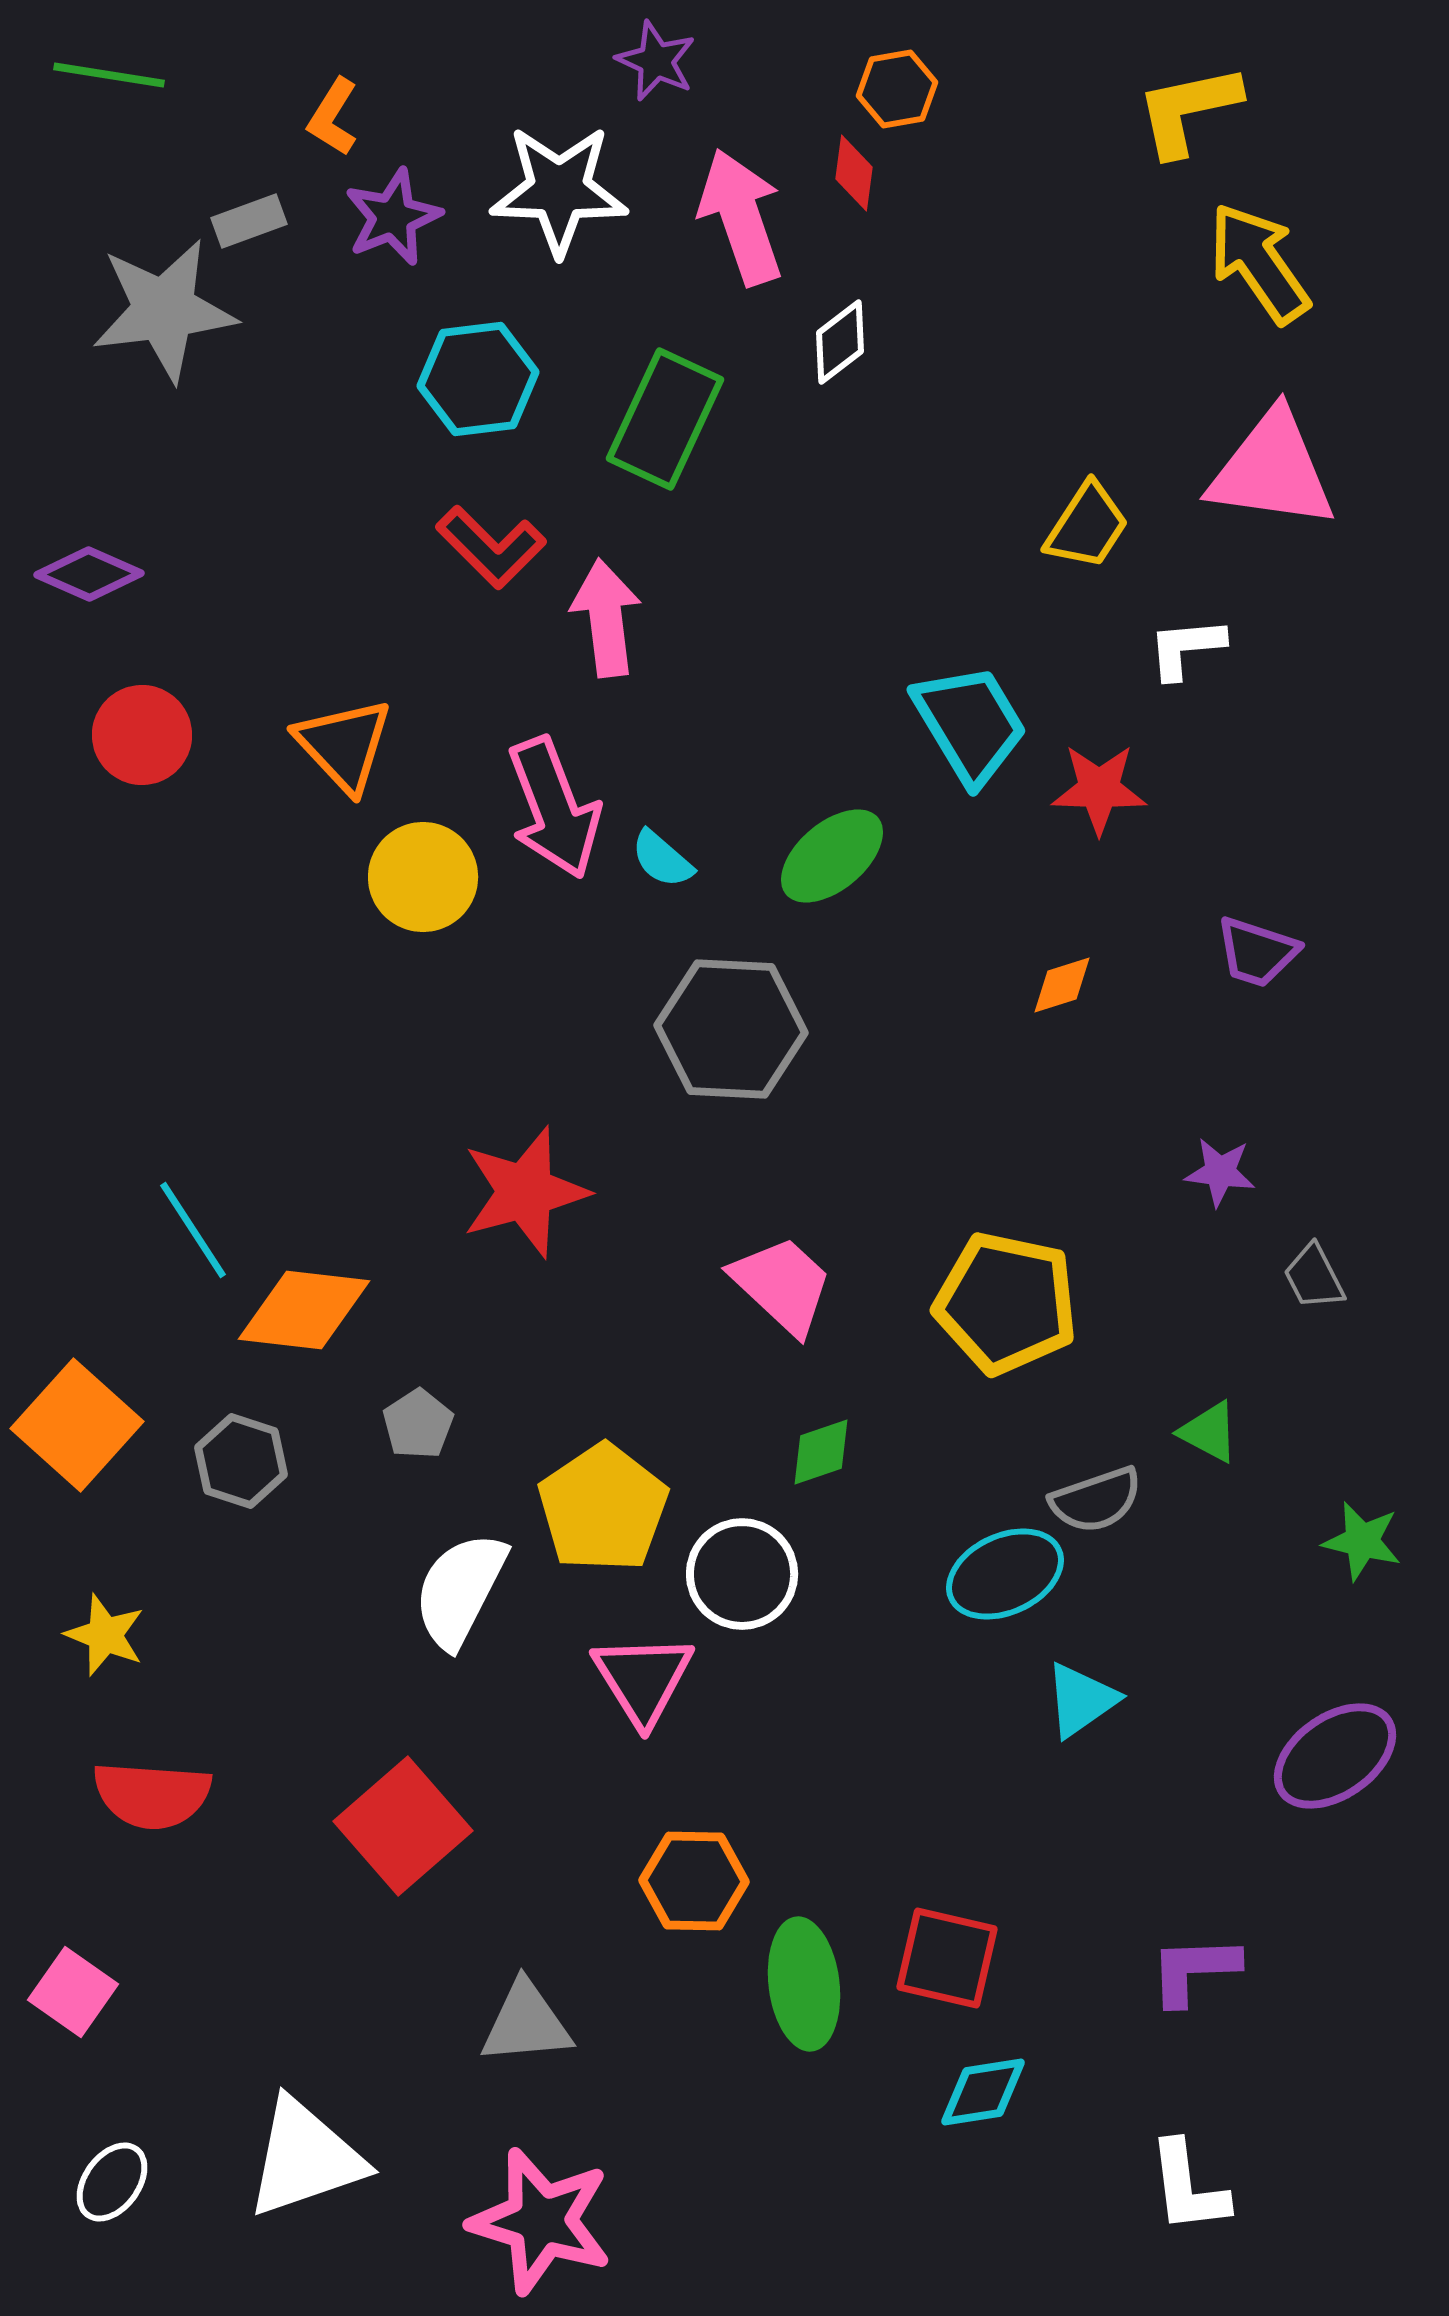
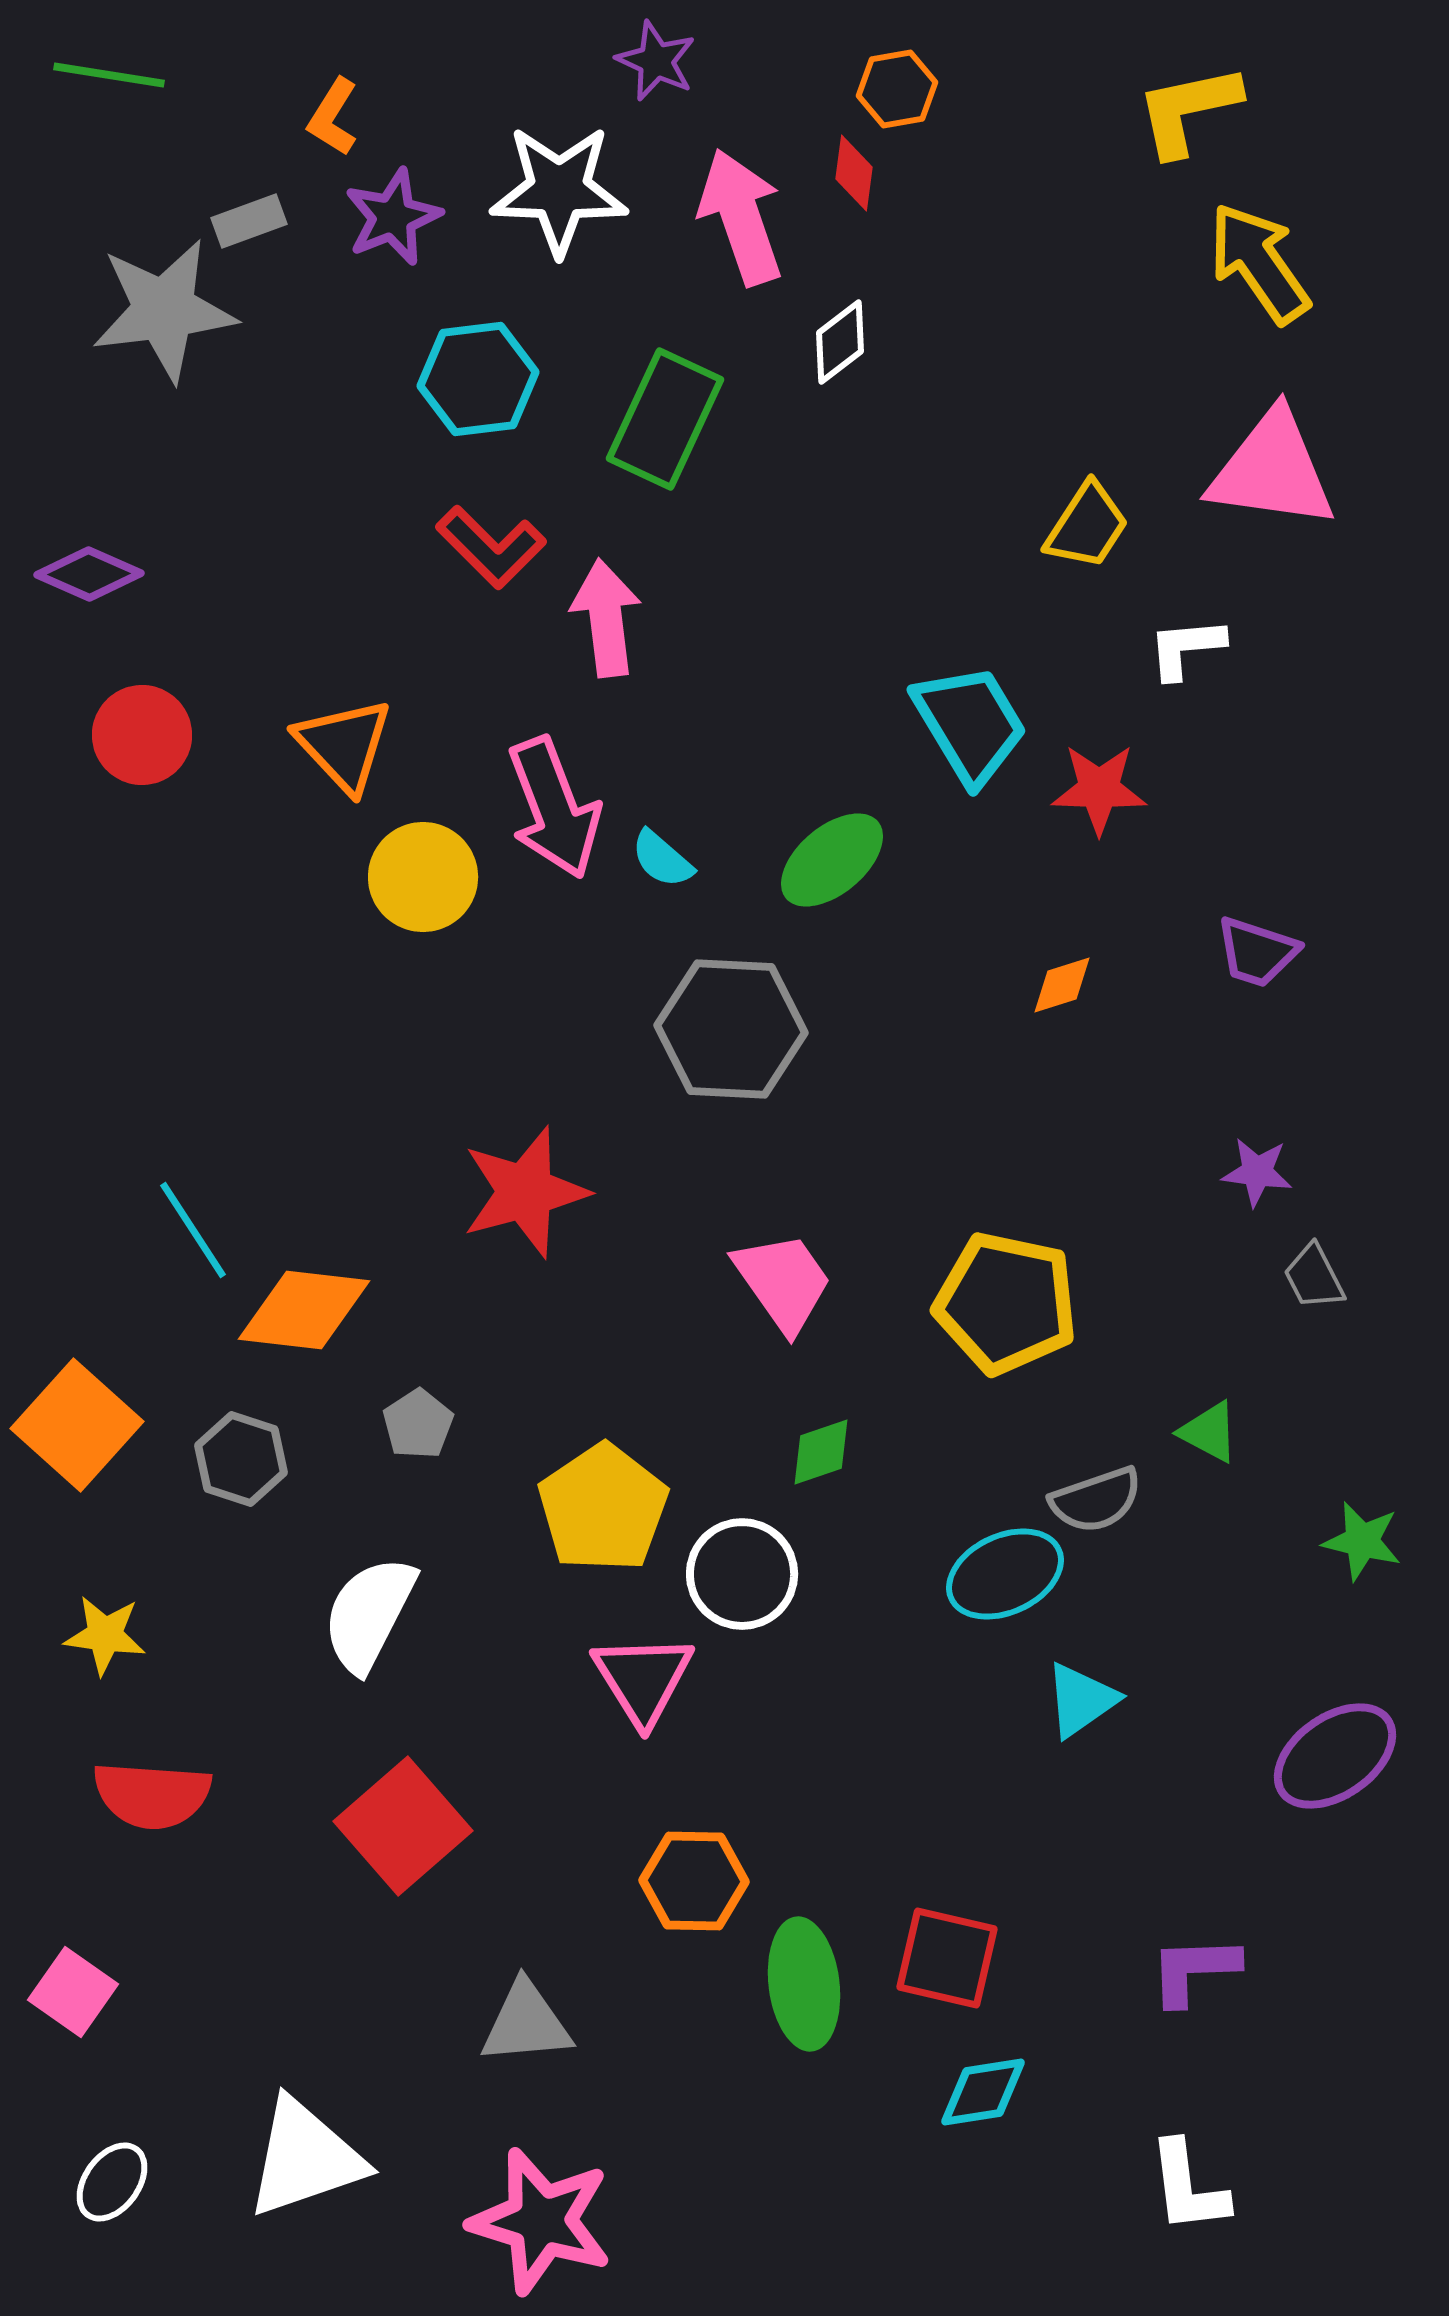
green ellipse at (832, 856): moved 4 px down
purple star at (1220, 1172): moved 37 px right
pink trapezoid at (782, 1285): moved 1 px right, 3 px up; rotated 12 degrees clockwise
gray hexagon at (241, 1461): moved 2 px up
white semicircle at (460, 1590): moved 91 px left, 24 px down
yellow star at (105, 1635): rotated 14 degrees counterclockwise
